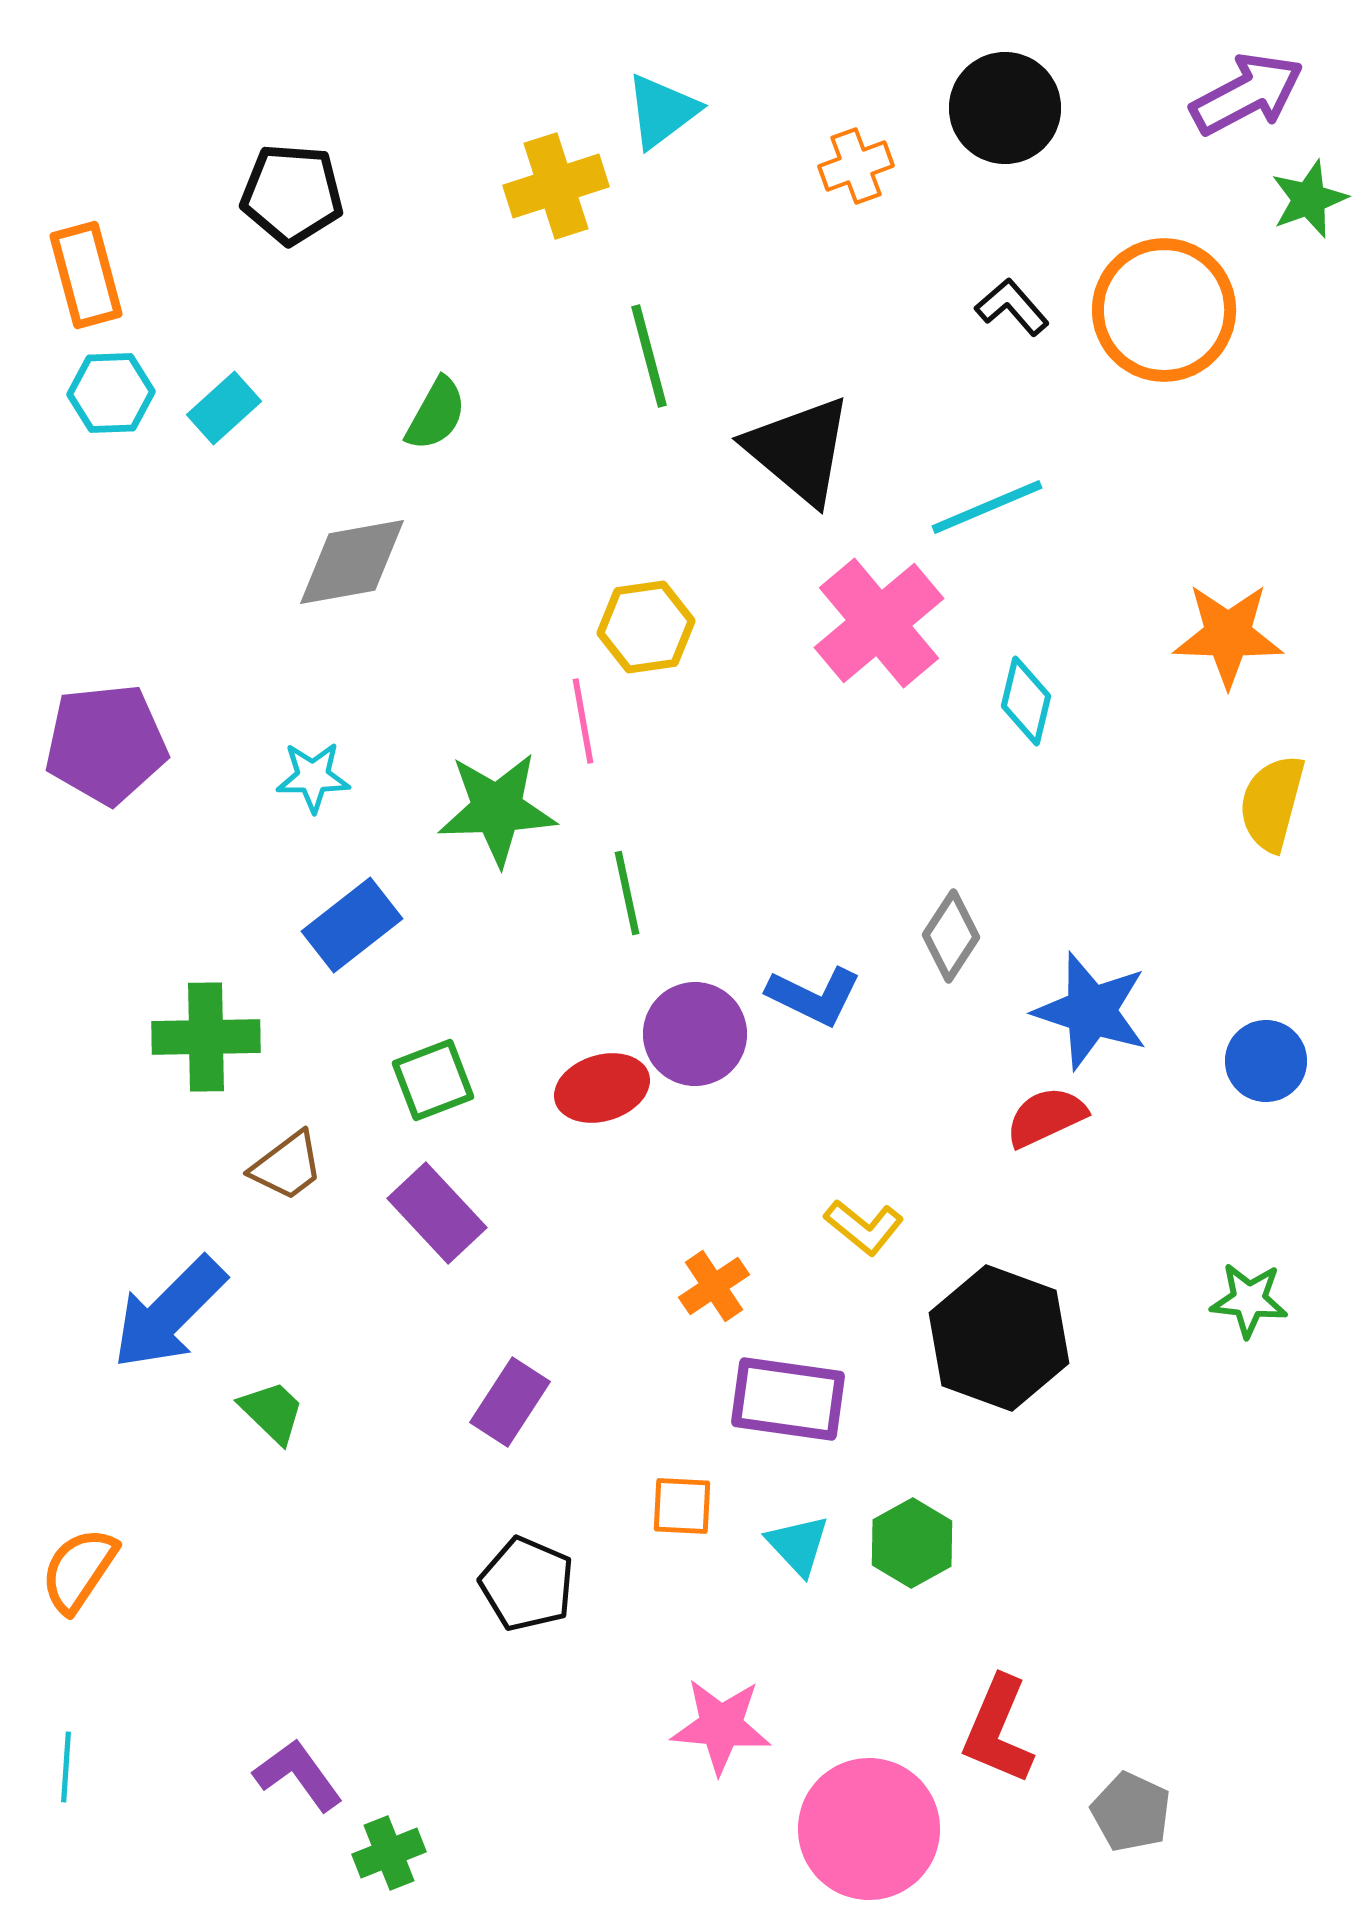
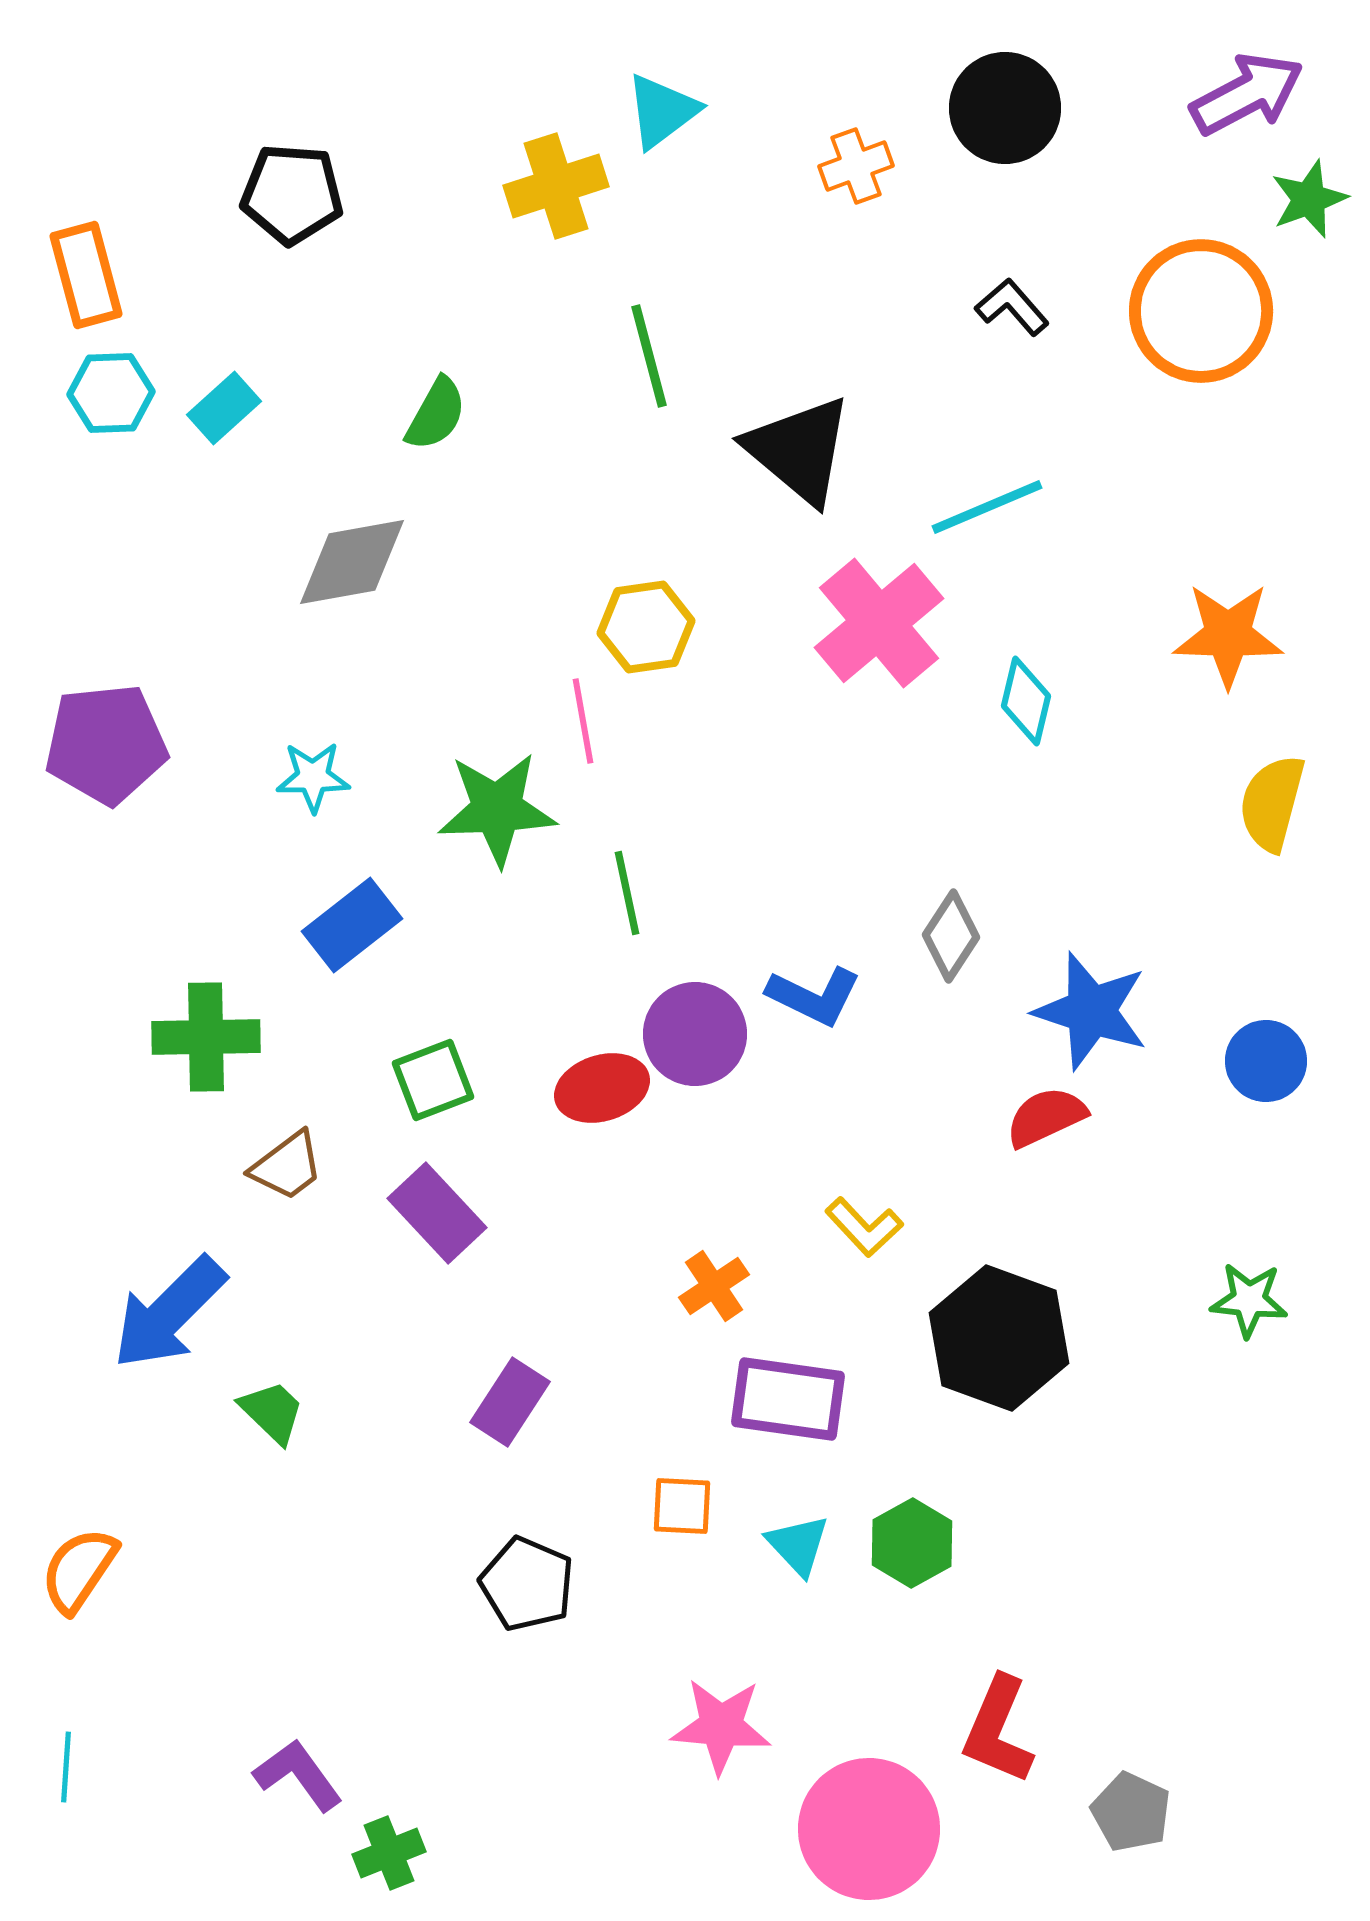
orange circle at (1164, 310): moved 37 px right, 1 px down
yellow L-shape at (864, 1227): rotated 8 degrees clockwise
